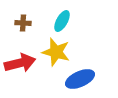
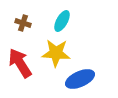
brown cross: rotated 14 degrees clockwise
yellow star: moved 1 px down; rotated 12 degrees counterclockwise
red arrow: rotated 108 degrees counterclockwise
